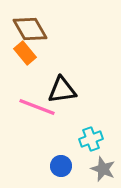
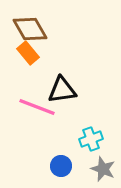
orange rectangle: moved 3 px right
